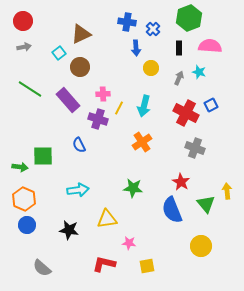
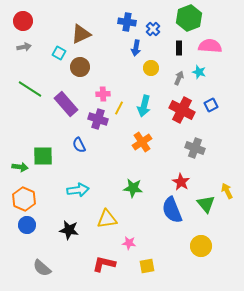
blue arrow at (136, 48): rotated 14 degrees clockwise
cyan square at (59, 53): rotated 24 degrees counterclockwise
purple rectangle at (68, 100): moved 2 px left, 4 px down
red cross at (186, 113): moved 4 px left, 3 px up
yellow arrow at (227, 191): rotated 21 degrees counterclockwise
